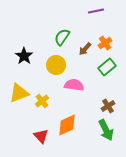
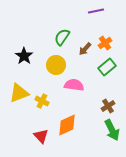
yellow cross: rotated 24 degrees counterclockwise
green arrow: moved 6 px right
